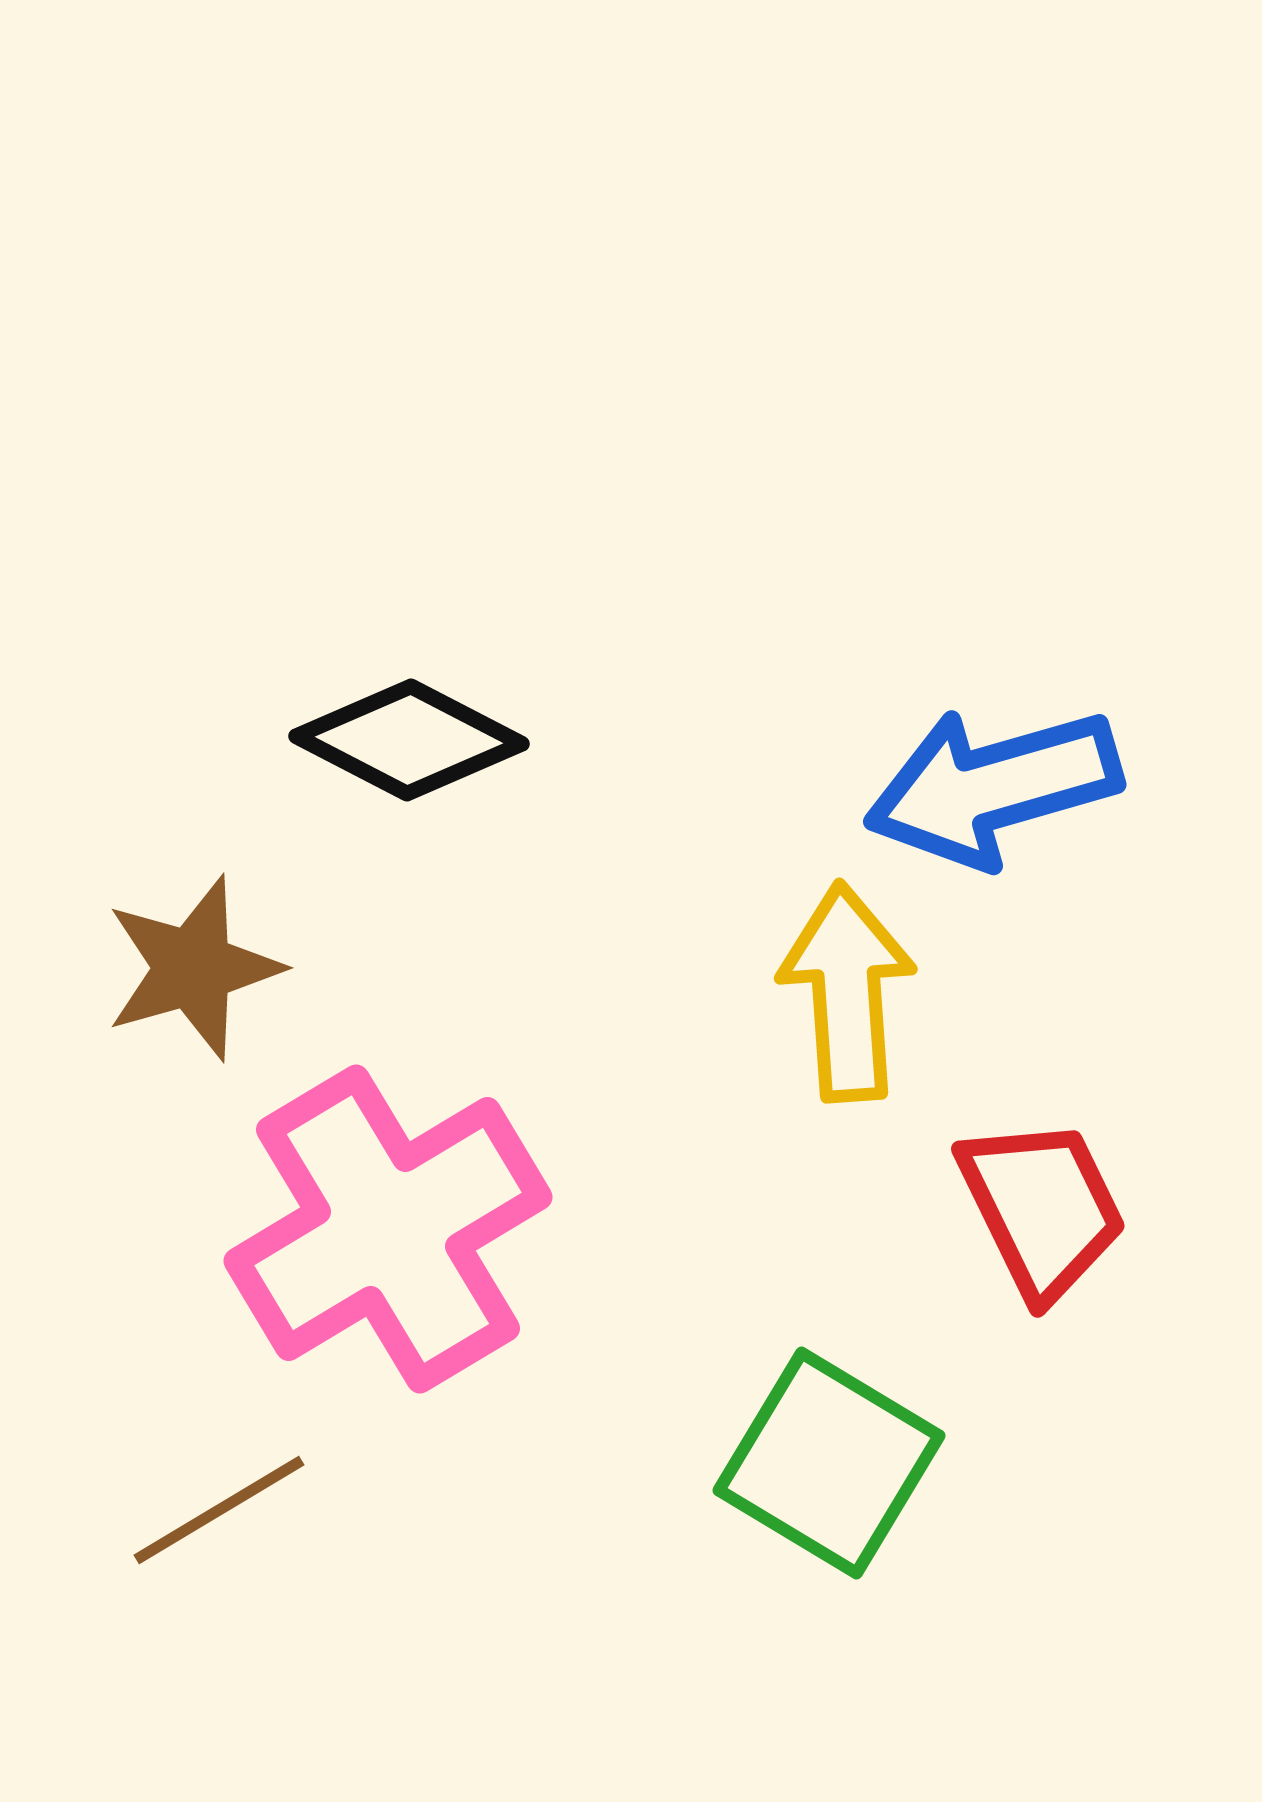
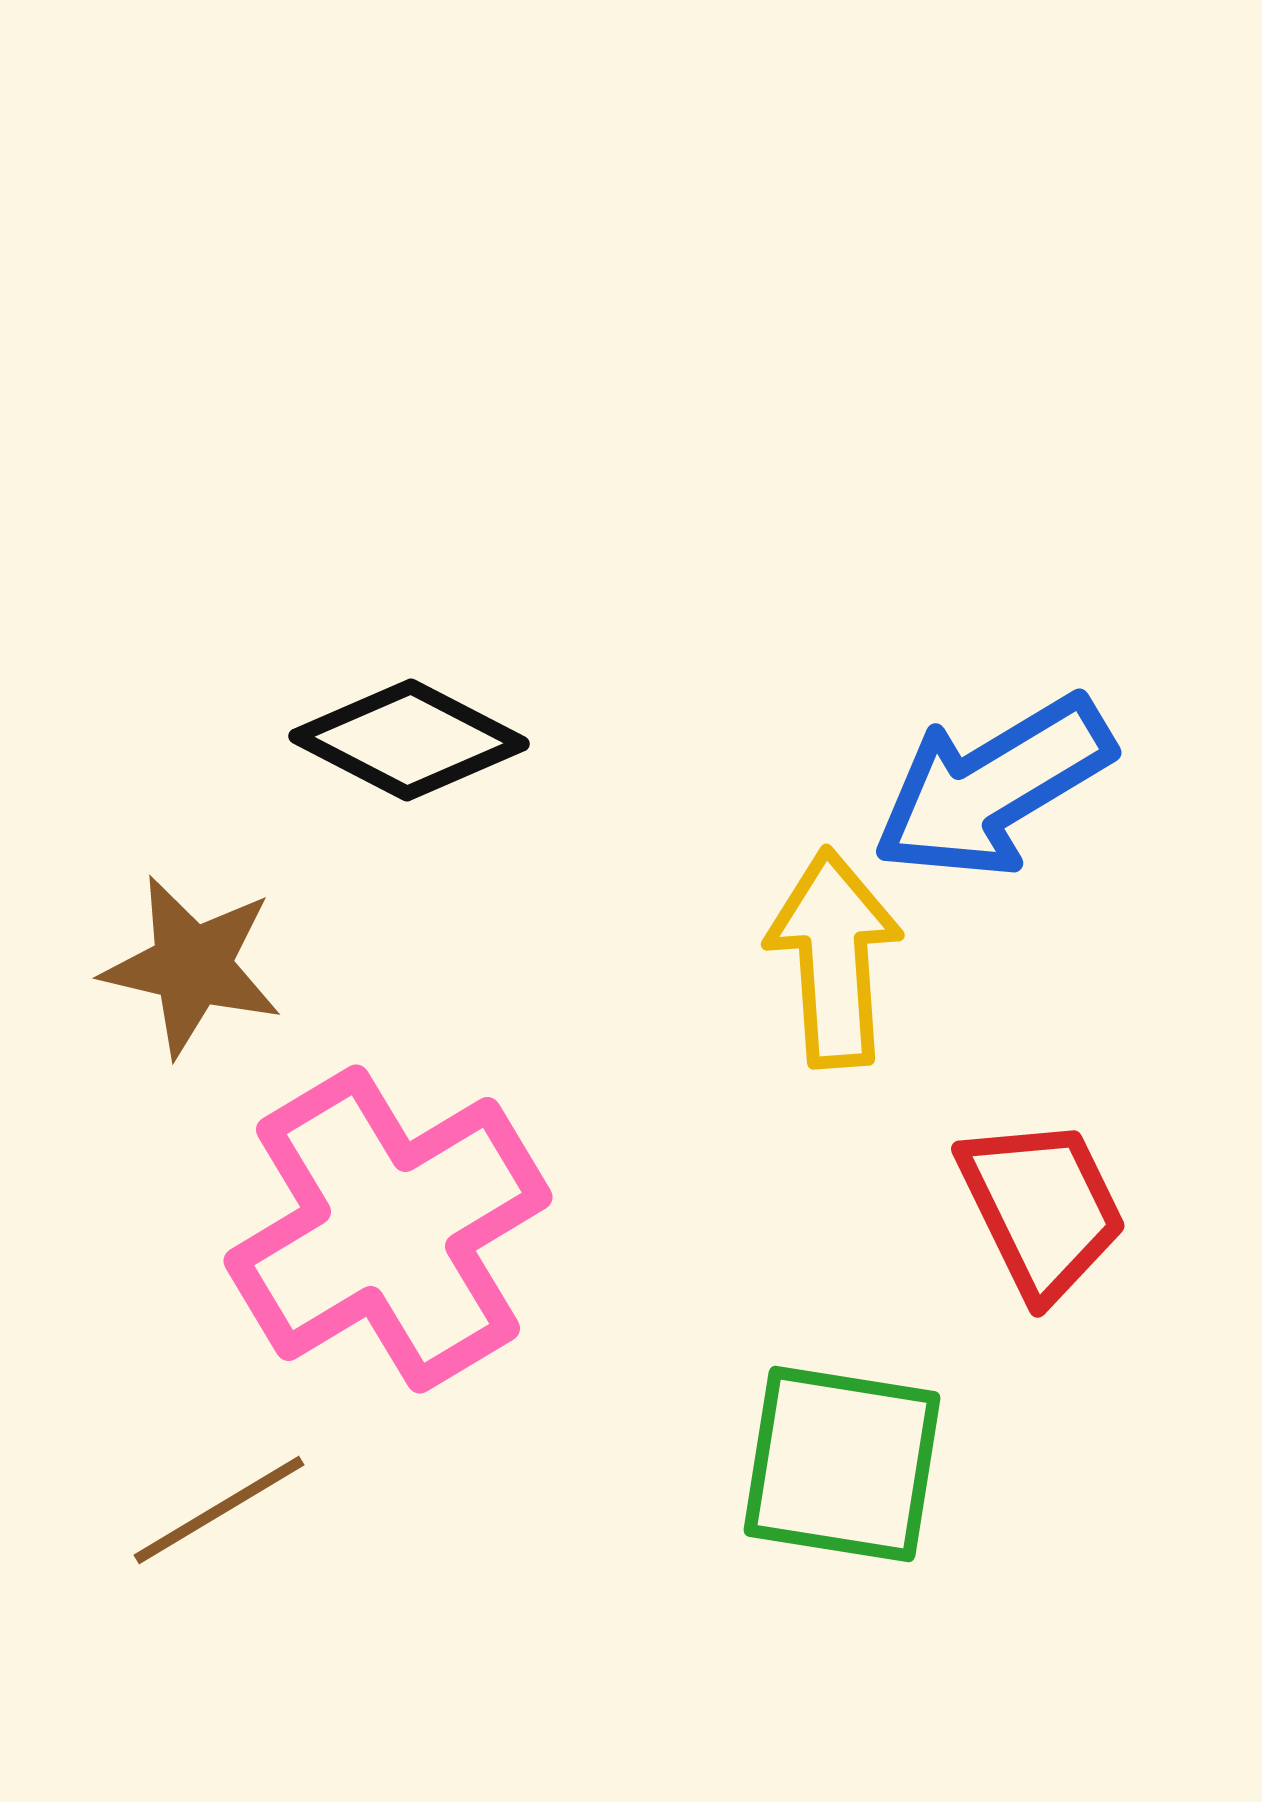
blue arrow: rotated 15 degrees counterclockwise
brown star: moved 1 px left, 2 px up; rotated 29 degrees clockwise
yellow arrow: moved 13 px left, 34 px up
green square: moved 13 px right, 1 px down; rotated 22 degrees counterclockwise
